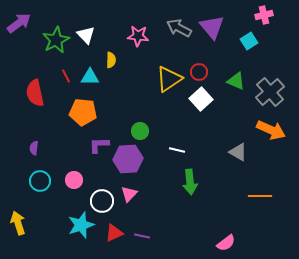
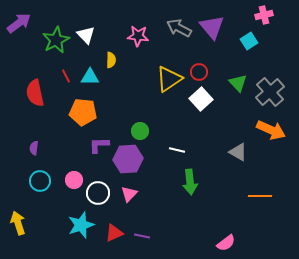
green triangle: moved 2 px right, 2 px down; rotated 24 degrees clockwise
white circle: moved 4 px left, 8 px up
